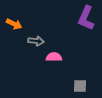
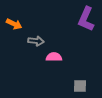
purple L-shape: moved 1 px down
